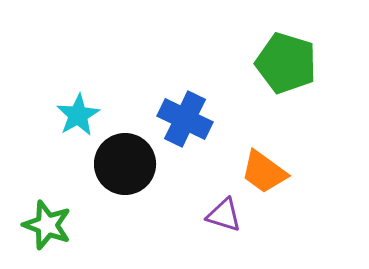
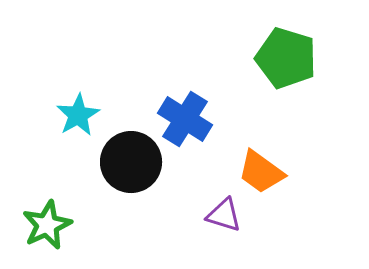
green pentagon: moved 5 px up
blue cross: rotated 6 degrees clockwise
black circle: moved 6 px right, 2 px up
orange trapezoid: moved 3 px left
green star: rotated 27 degrees clockwise
